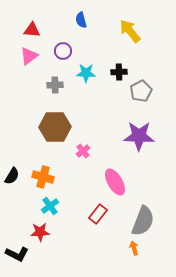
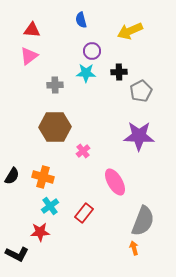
yellow arrow: rotated 75 degrees counterclockwise
purple circle: moved 29 px right
red rectangle: moved 14 px left, 1 px up
